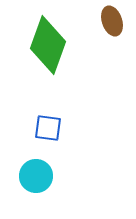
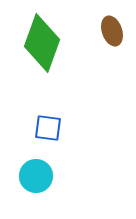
brown ellipse: moved 10 px down
green diamond: moved 6 px left, 2 px up
